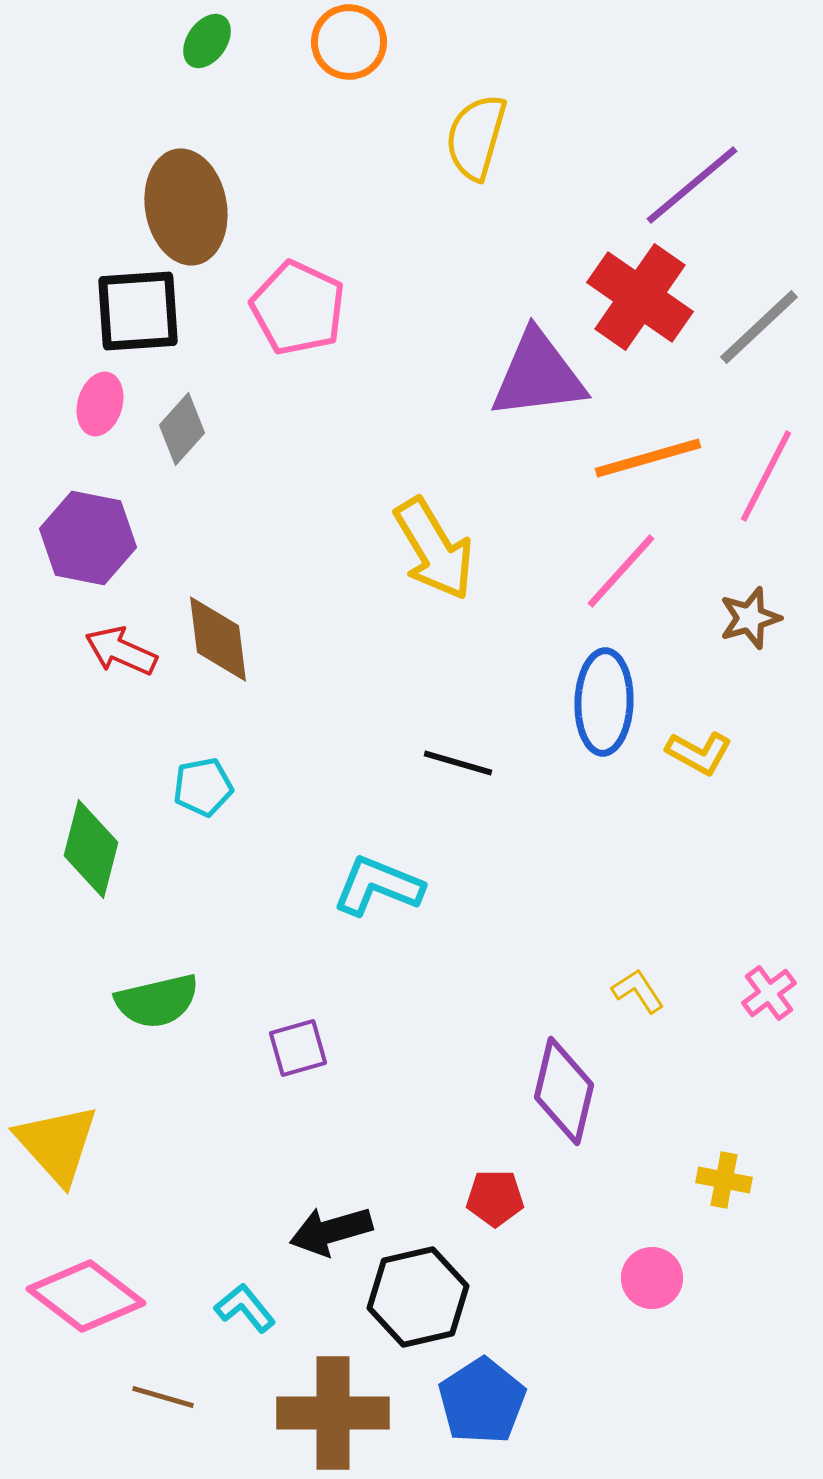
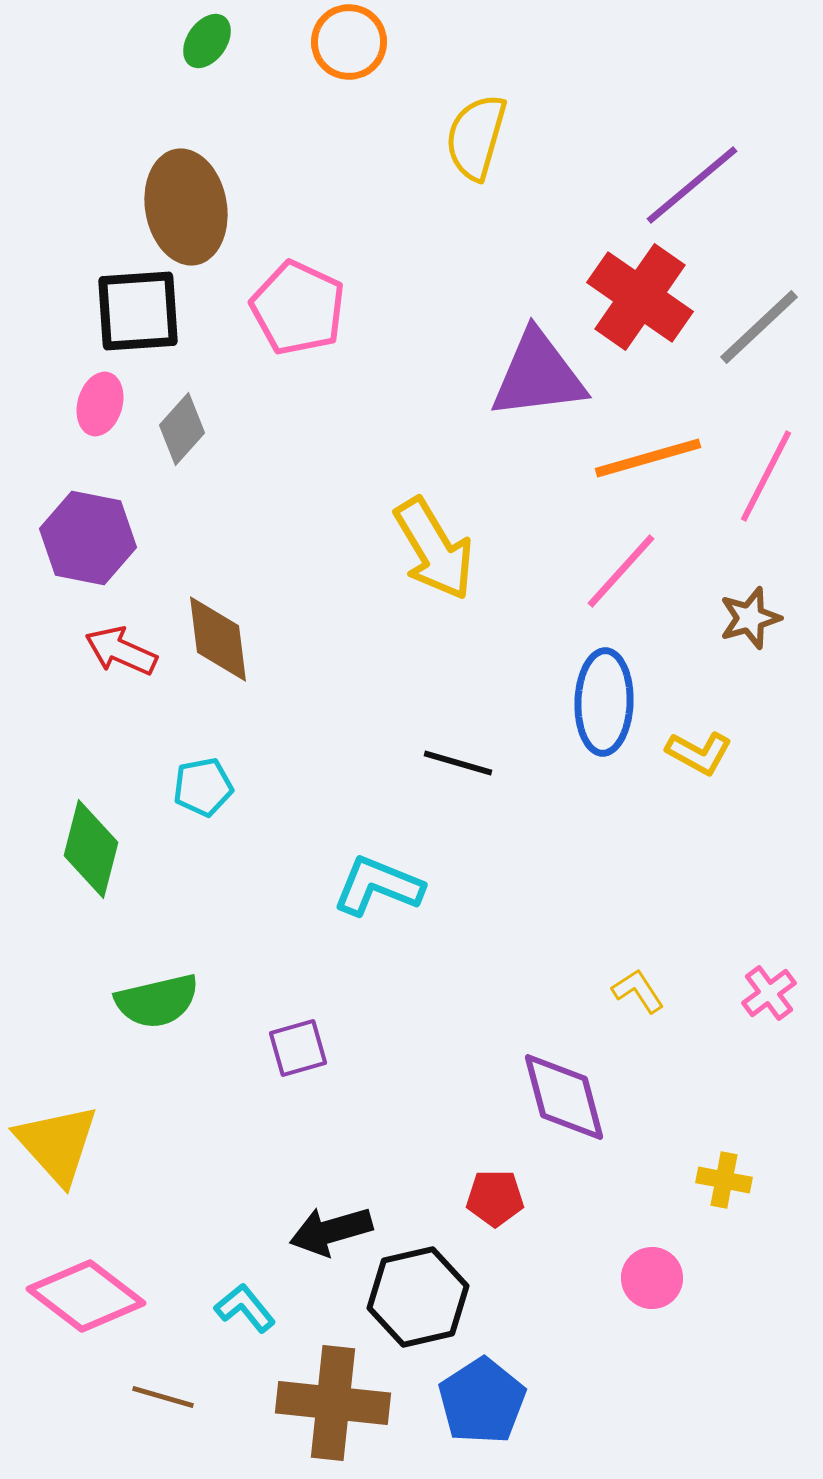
purple diamond at (564, 1091): moved 6 px down; rotated 28 degrees counterclockwise
brown cross at (333, 1413): moved 10 px up; rotated 6 degrees clockwise
